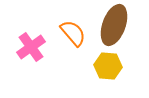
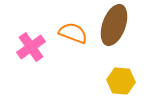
orange semicircle: rotated 28 degrees counterclockwise
yellow hexagon: moved 13 px right, 15 px down
